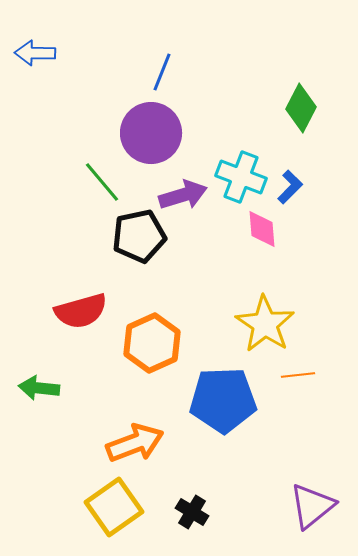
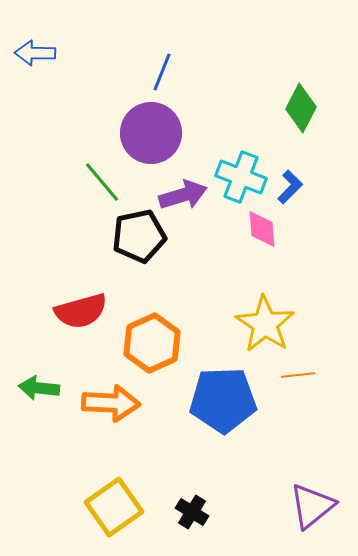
orange arrow: moved 24 px left, 40 px up; rotated 24 degrees clockwise
